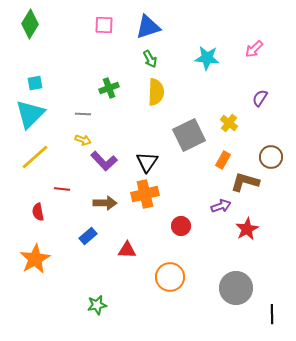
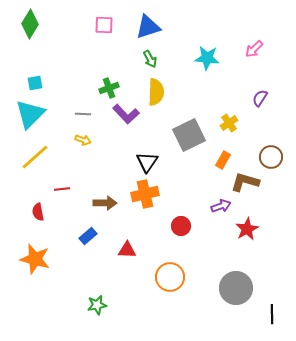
yellow cross: rotated 18 degrees clockwise
purple L-shape: moved 22 px right, 47 px up
red line: rotated 14 degrees counterclockwise
orange star: rotated 28 degrees counterclockwise
